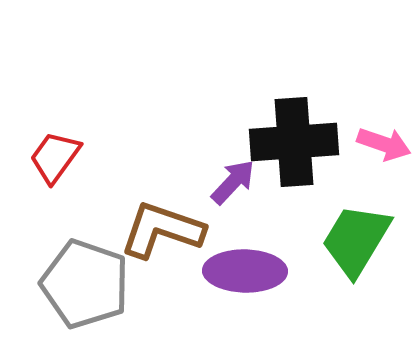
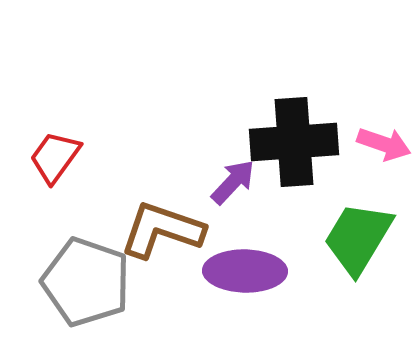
green trapezoid: moved 2 px right, 2 px up
gray pentagon: moved 1 px right, 2 px up
